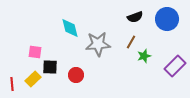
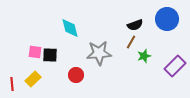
black semicircle: moved 8 px down
gray star: moved 1 px right, 9 px down
black square: moved 12 px up
